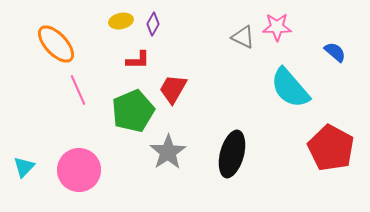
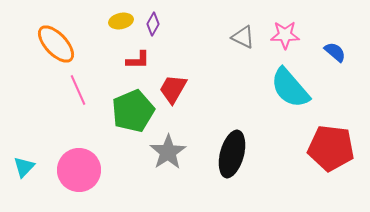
pink star: moved 8 px right, 8 px down
red pentagon: rotated 21 degrees counterclockwise
